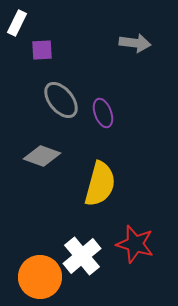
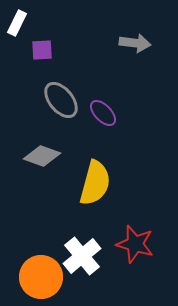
purple ellipse: rotated 24 degrees counterclockwise
yellow semicircle: moved 5 px left, 1 px up
orange circle: moved 1 px right
